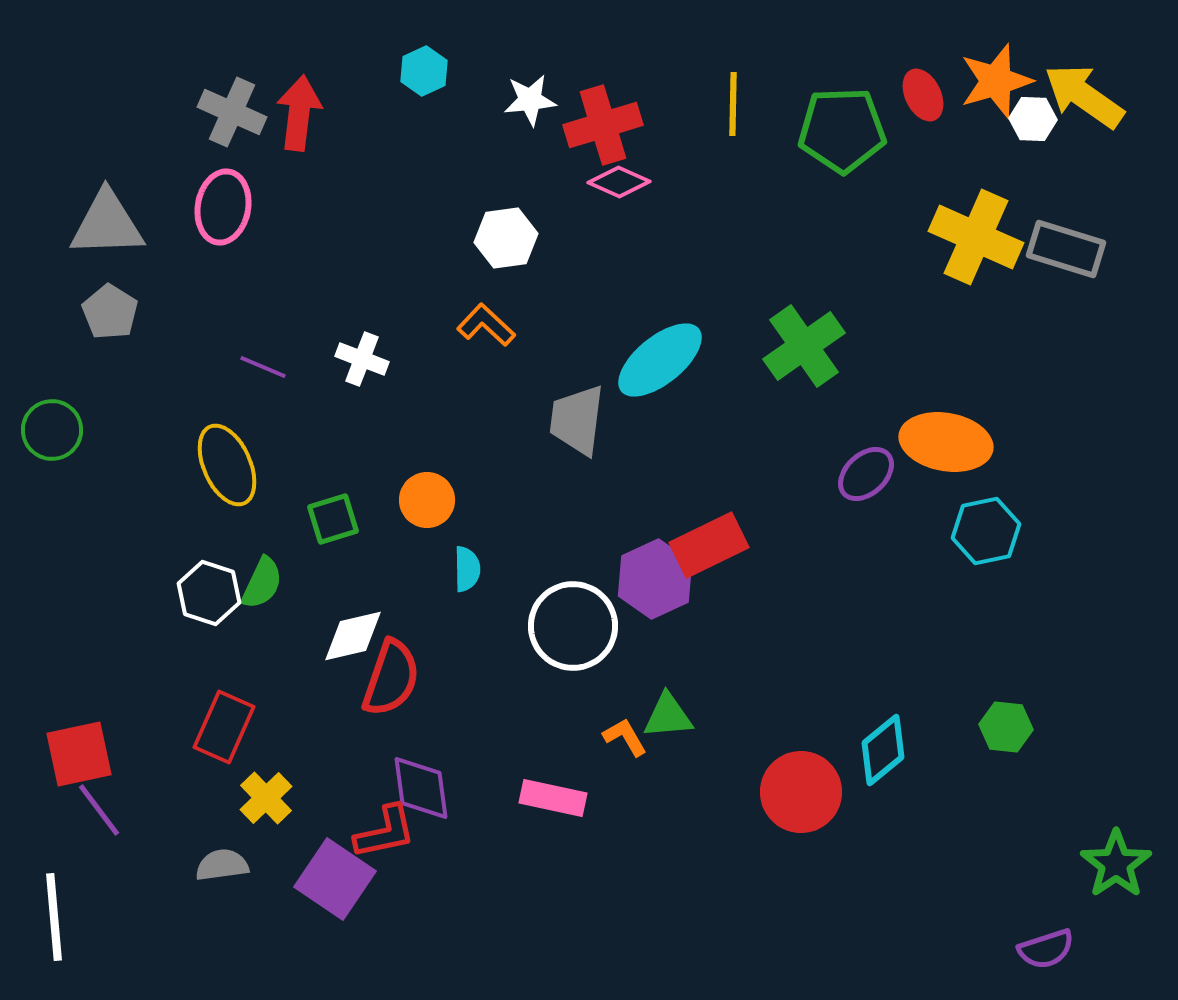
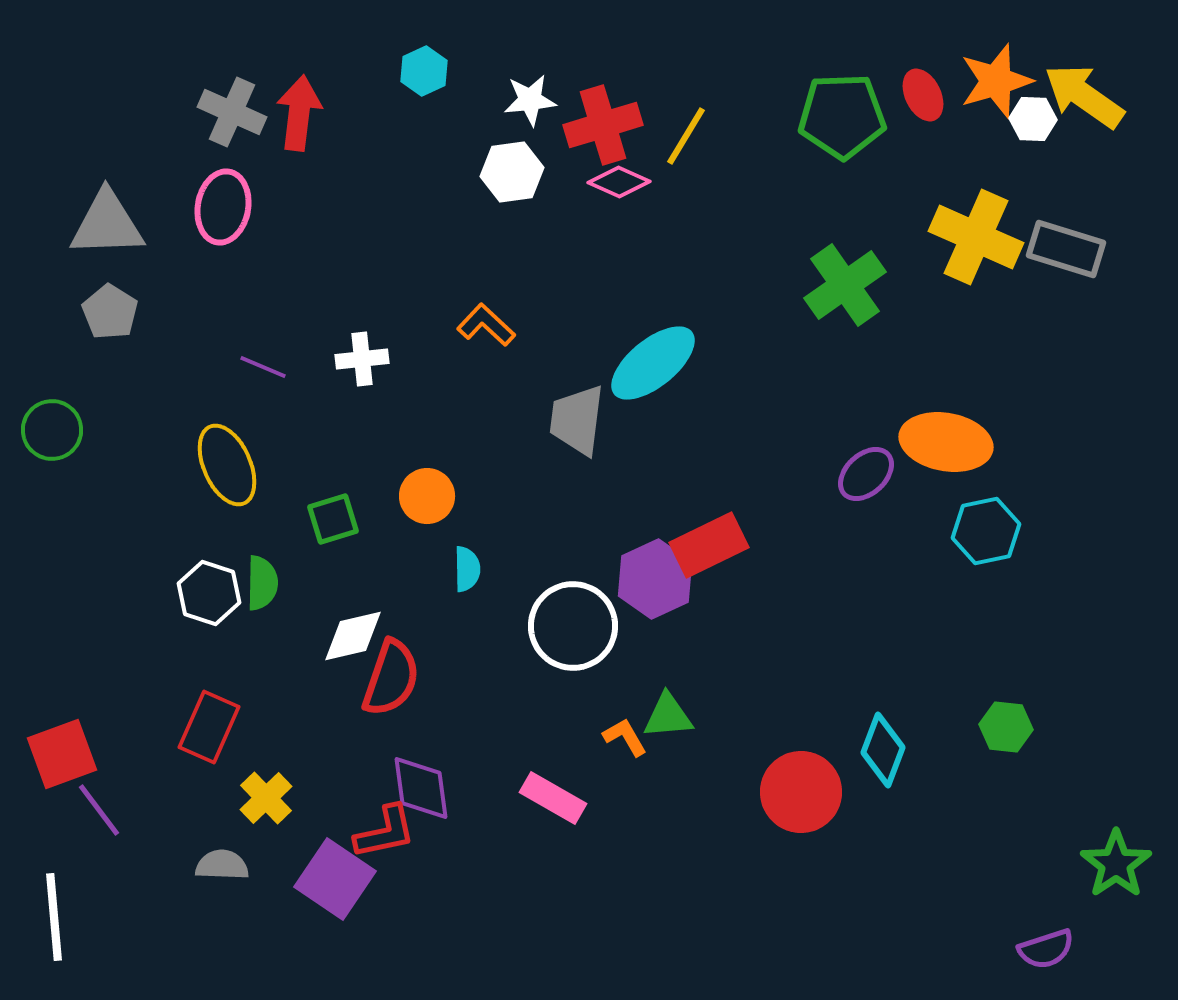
yellow line at (733, 104): moved 47 px left, 32 px down; rotated 30 degrees clockwise
green pentagon at (842, 130): moved 14 px up
white hexagon at (506, 238): moved 6 px right, 66 px up
green cross at (804, 346): moved 41 px right, 61 px up
white cross at (362, 359): rotated 27 degrees counterclockwise
cyan ellipse at (660, 360): moved 7 px left, 3 px down
orange circle at (427, 500): moved 4 px up
green semicircle at (262, 583): rotated 24 degrees counterclockwise
red rectangle at (224, 727): moved 15 px left
cyan diamond at (883, 750): rotated 30 degrees counterclockwise
red square at (79, 754): moved 17 px left; rotated 8 degrees counterclockwise
pink rectangle at (553, 798): rotated 18 degrees clockwise
gray semicircle at (222, 865): rotated 10 degrees clockwise
